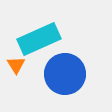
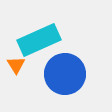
cyan rectangle: moved 1 px down
